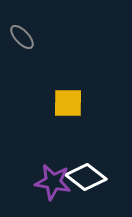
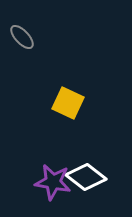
yellow square: rotated 24 degrees clockwise
